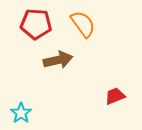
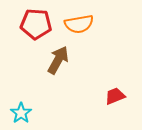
orange semicircle: moved 4 px left; rotated 116 degrees clockwise
brown arrow: rotated 48 degrees counterclockwise
